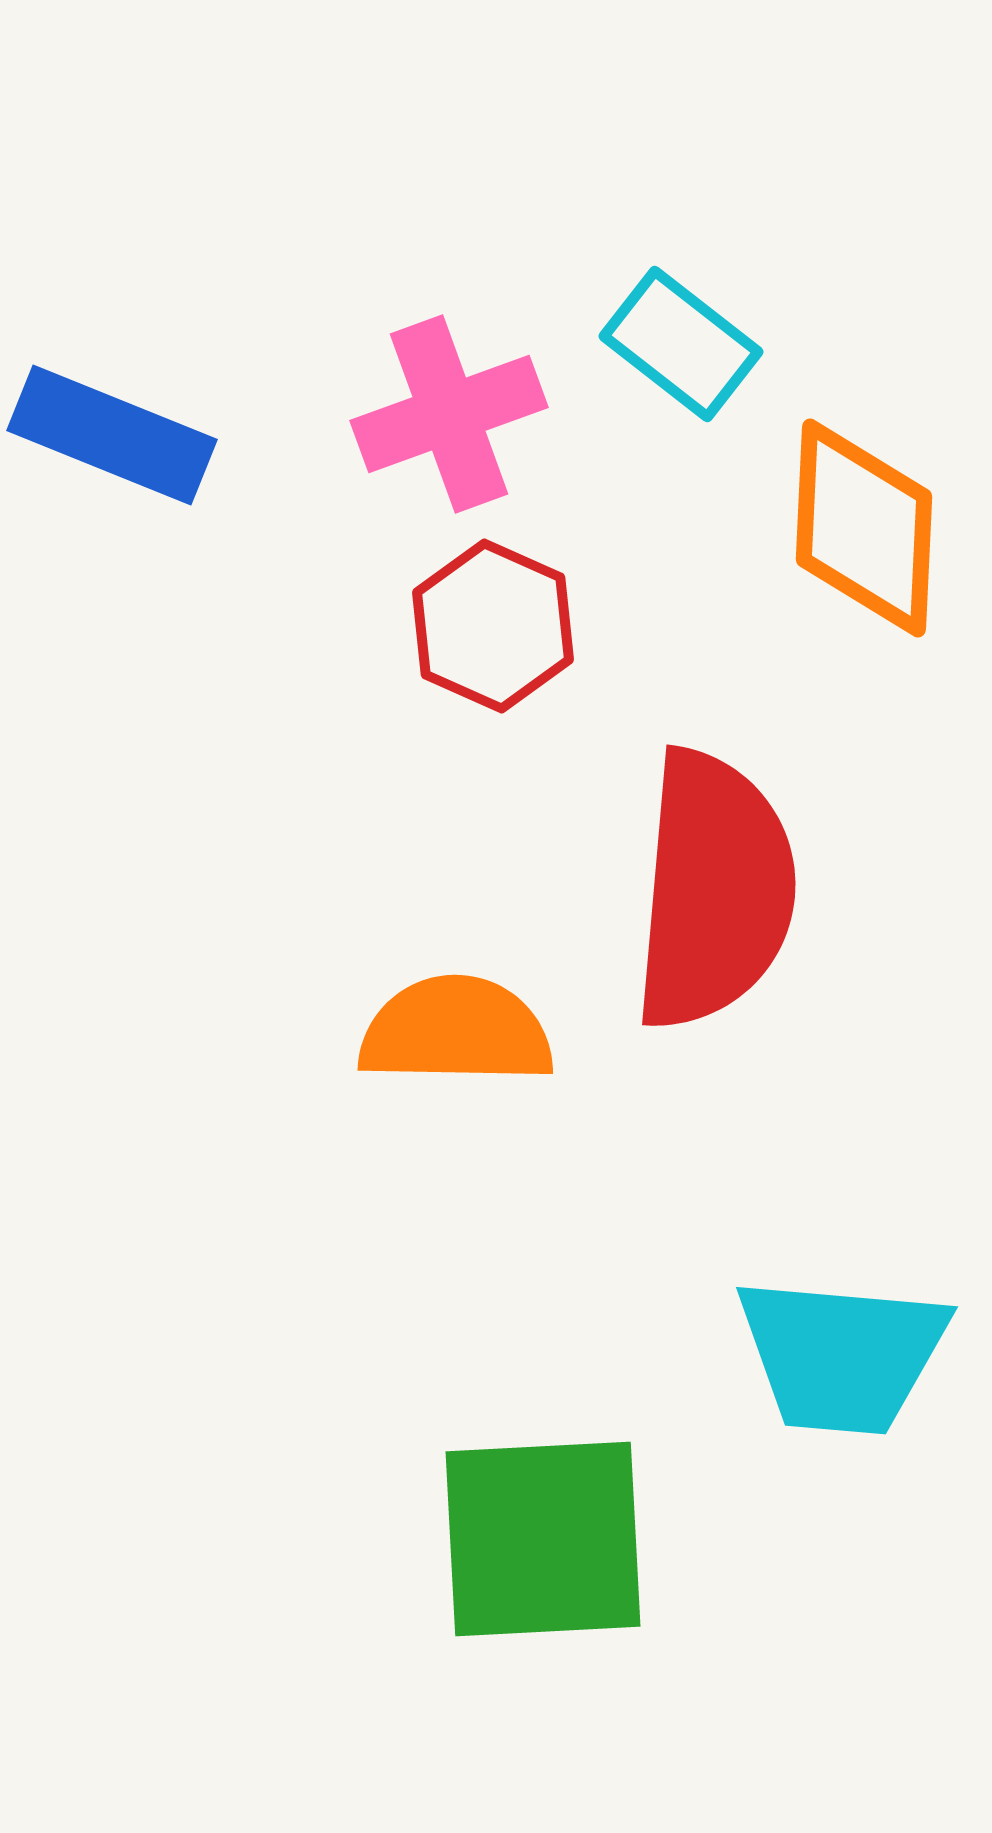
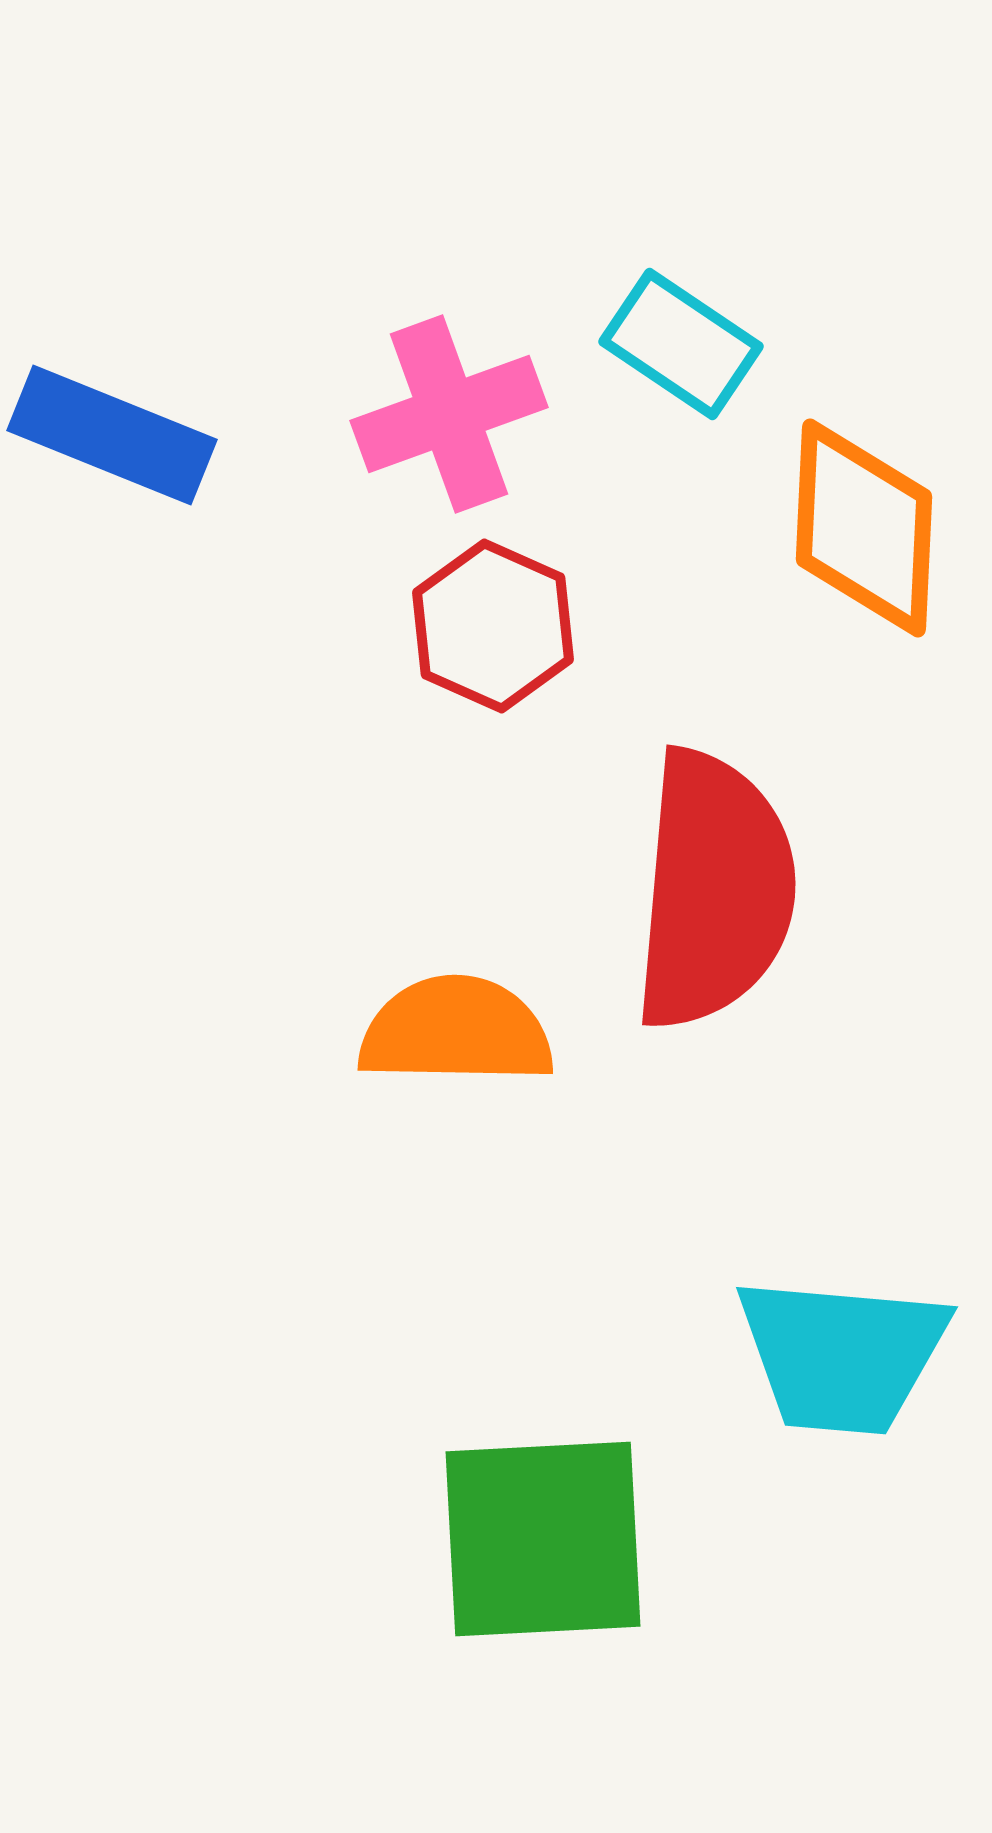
cyan rectangle: rotated 4 degrees counterclockwise
